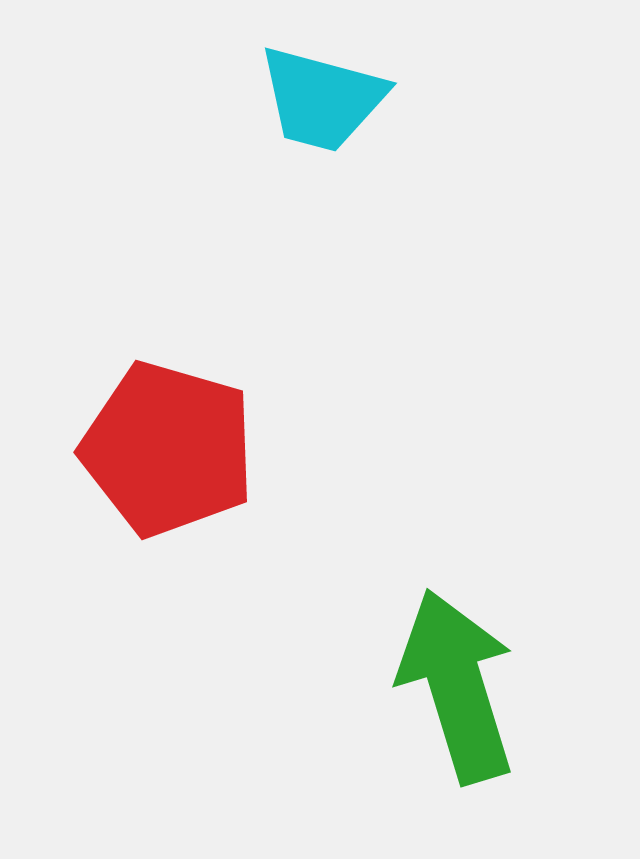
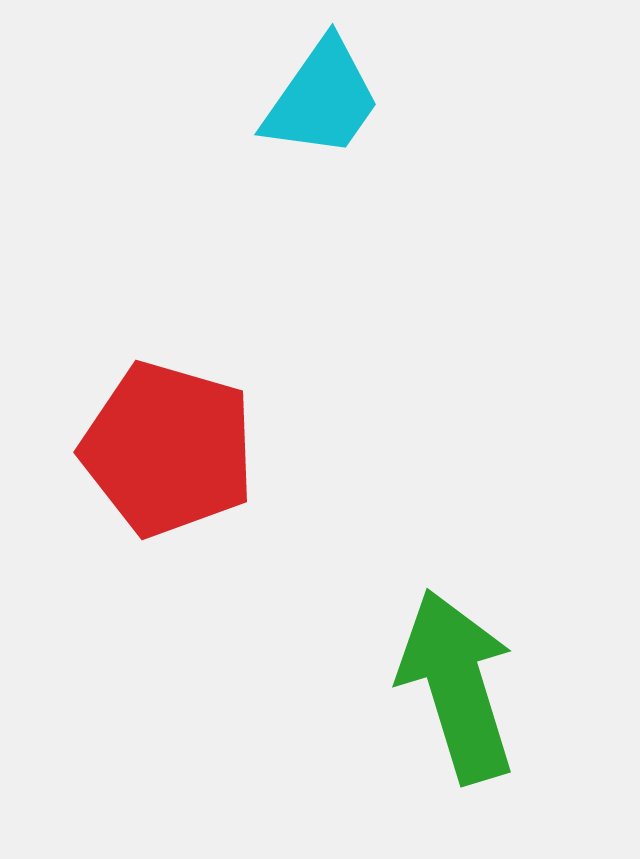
cyan trapezoid: rotated 70 degrees counterclockwise
